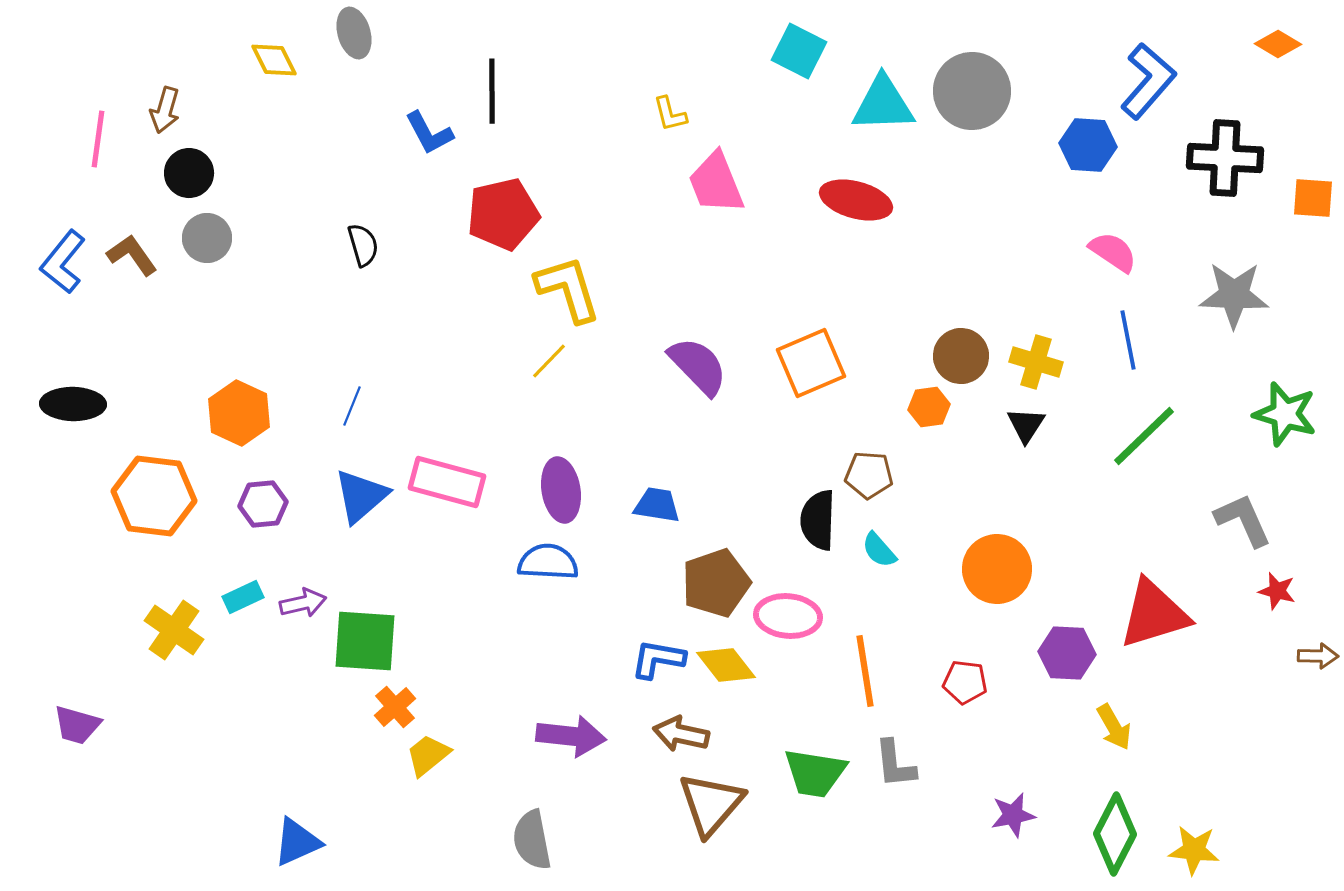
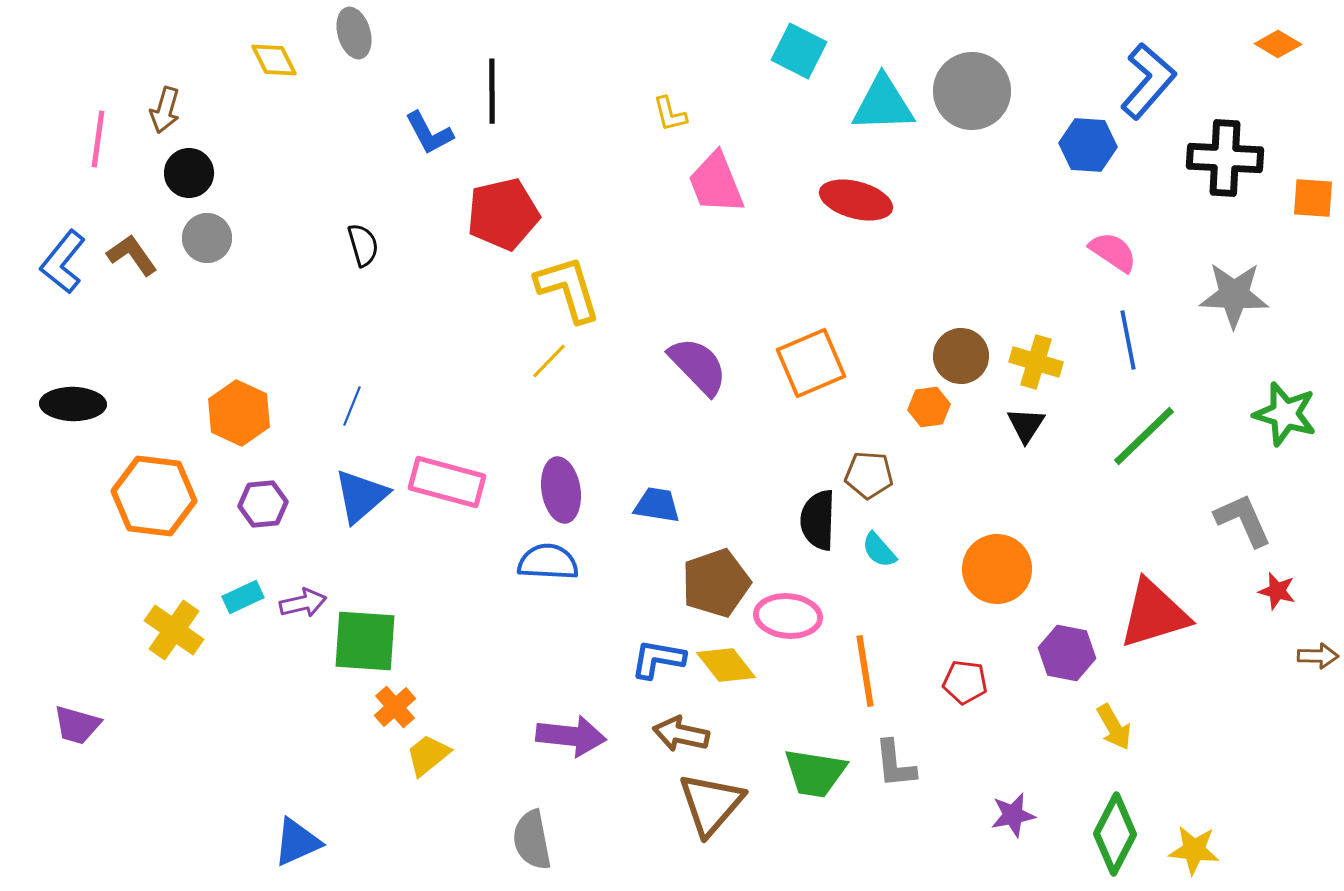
purple hexagon at (1067, 653): rotated 8 degrees clockwise
